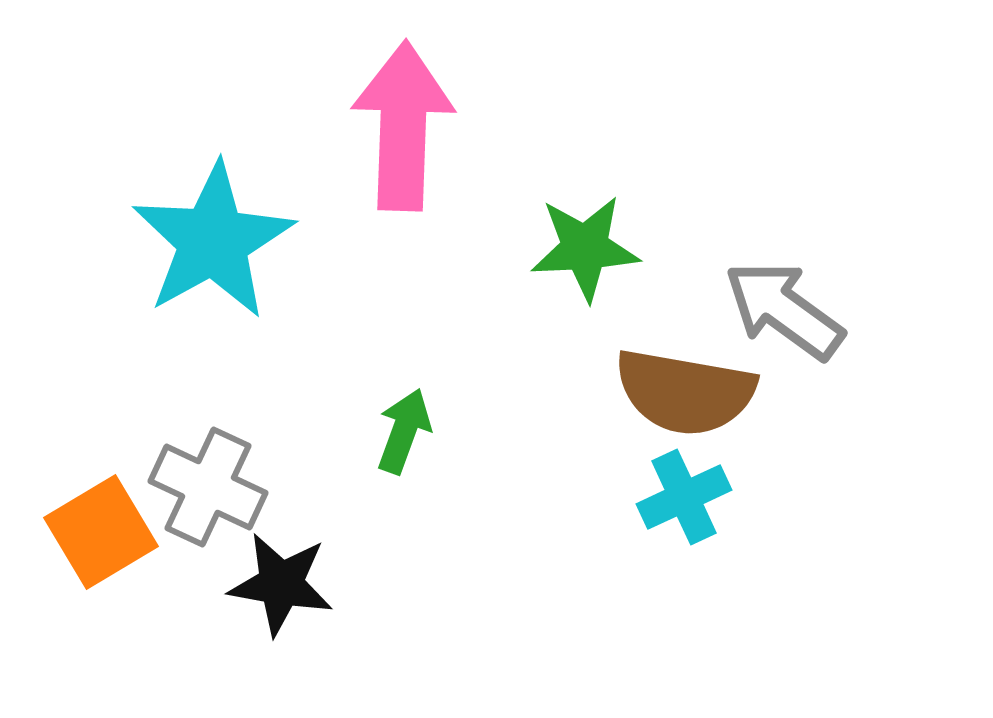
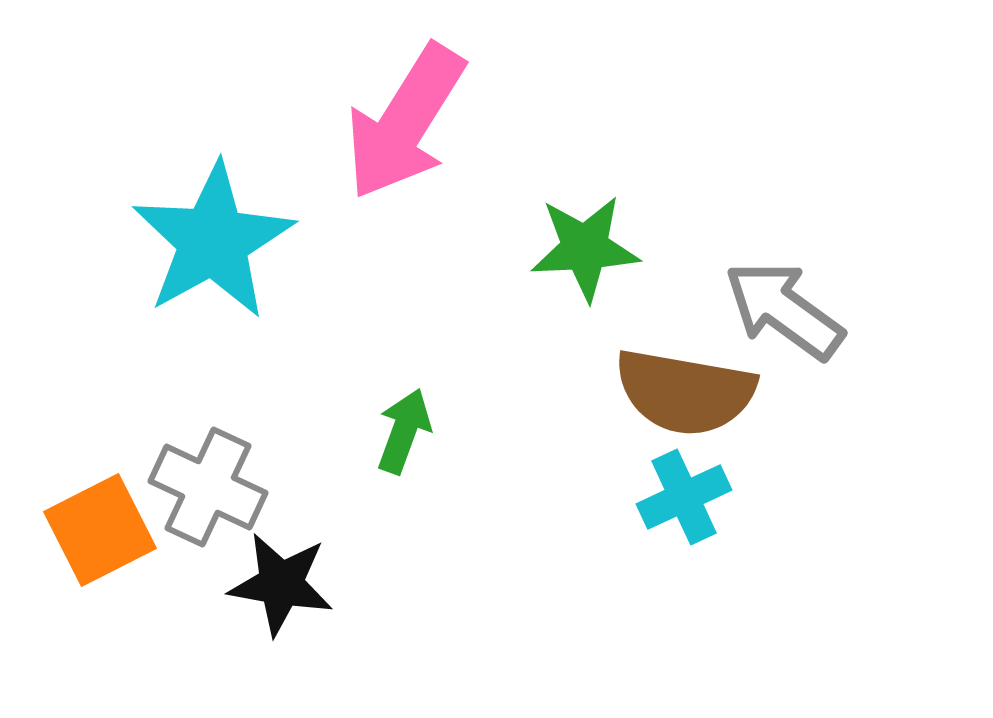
pink arrow: moved 2 px right, 4 px up; rotated 150 degrees counterclockwise
orange square: moved 1 px left, 2 px up; rotated 4 degrees clockwise
